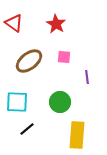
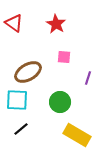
brown ellipse: moved 1 px left, 11 px down; rotated 8 degrees clockwise
purple line: moved 1 px right, 1 px down; rotated 24 degrees clockwise
cyan square: moved 2 px up
black line: moved 6 px left
yellow rectangle: rotated 64 degrees counterclockwise
